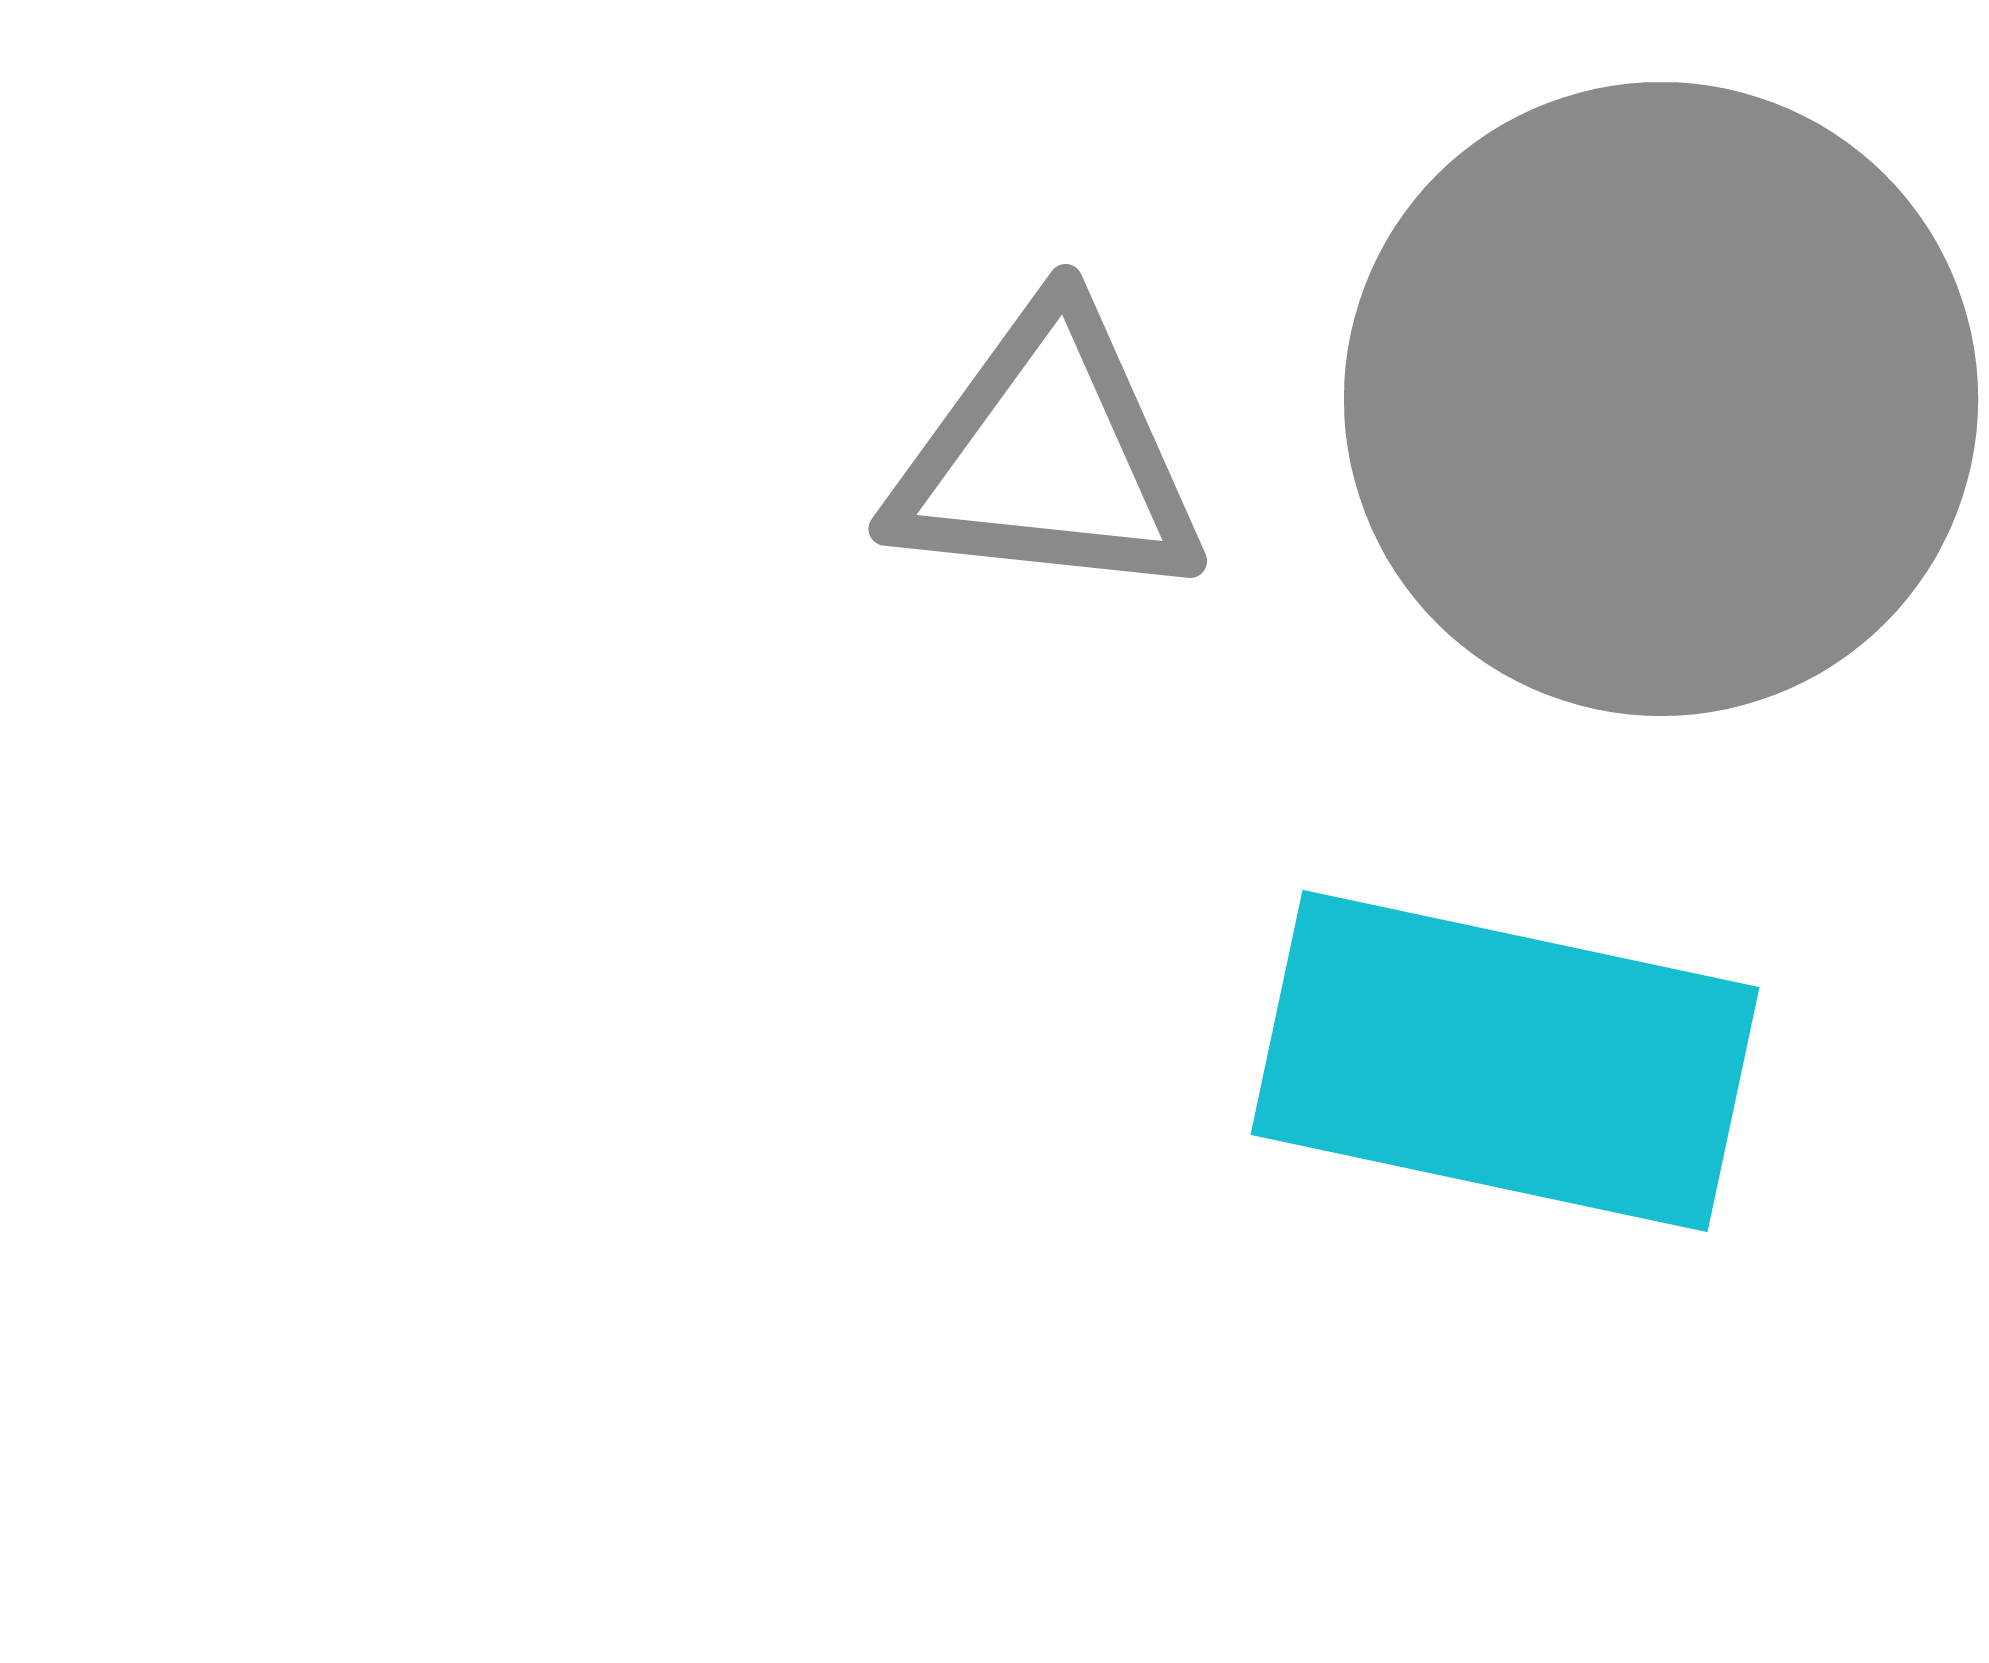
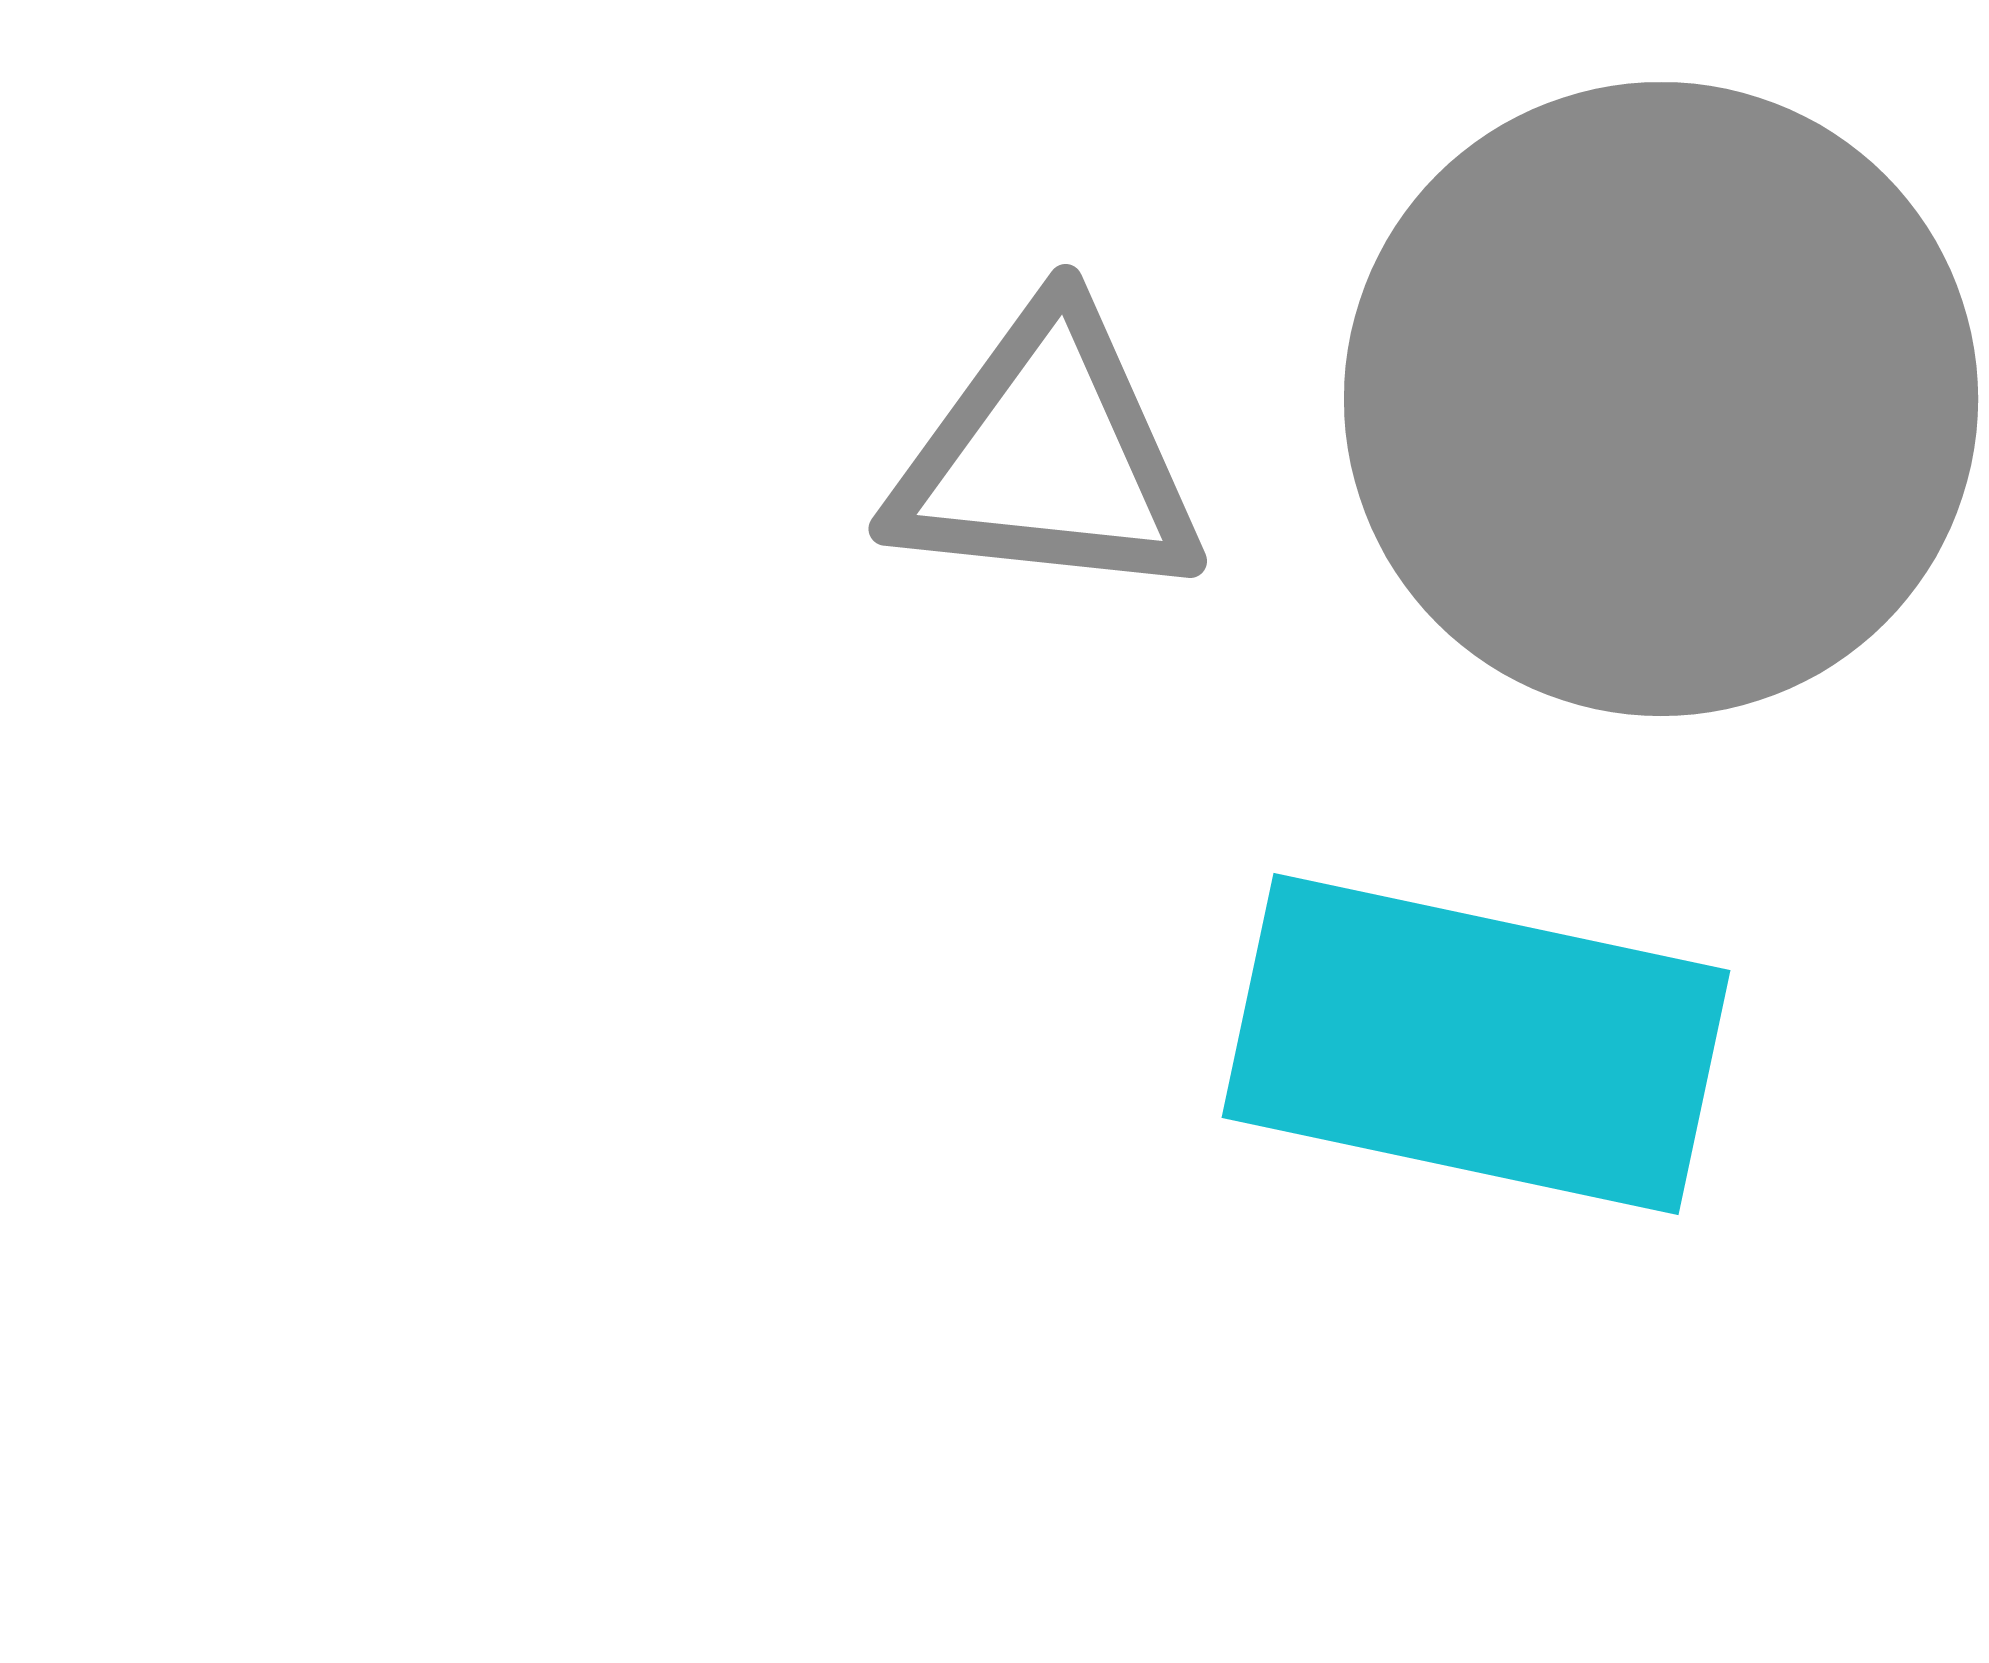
cyan rectangle: moved 29 px left, 17 px up
